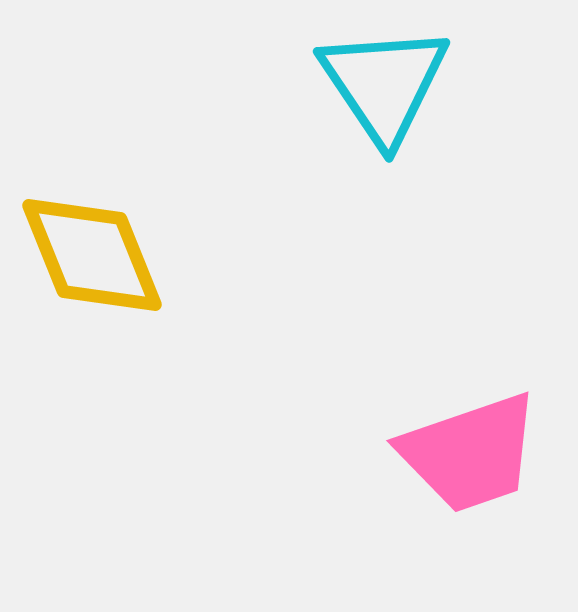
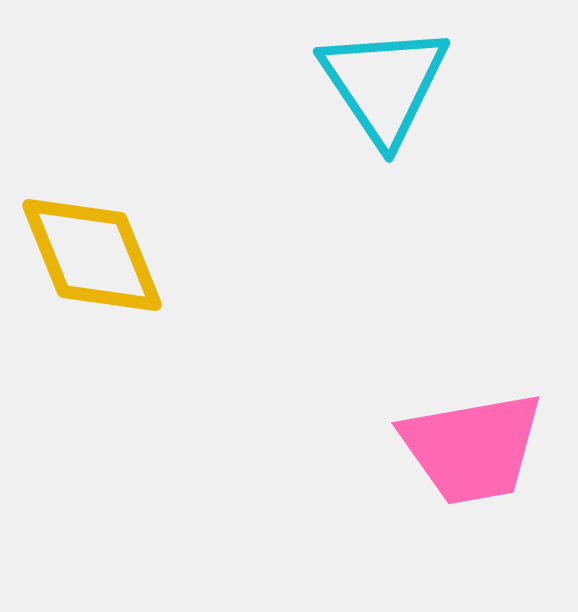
pink trapezoid: moved 2 px right, 5 px up; rotated 9 degrees clockwise
